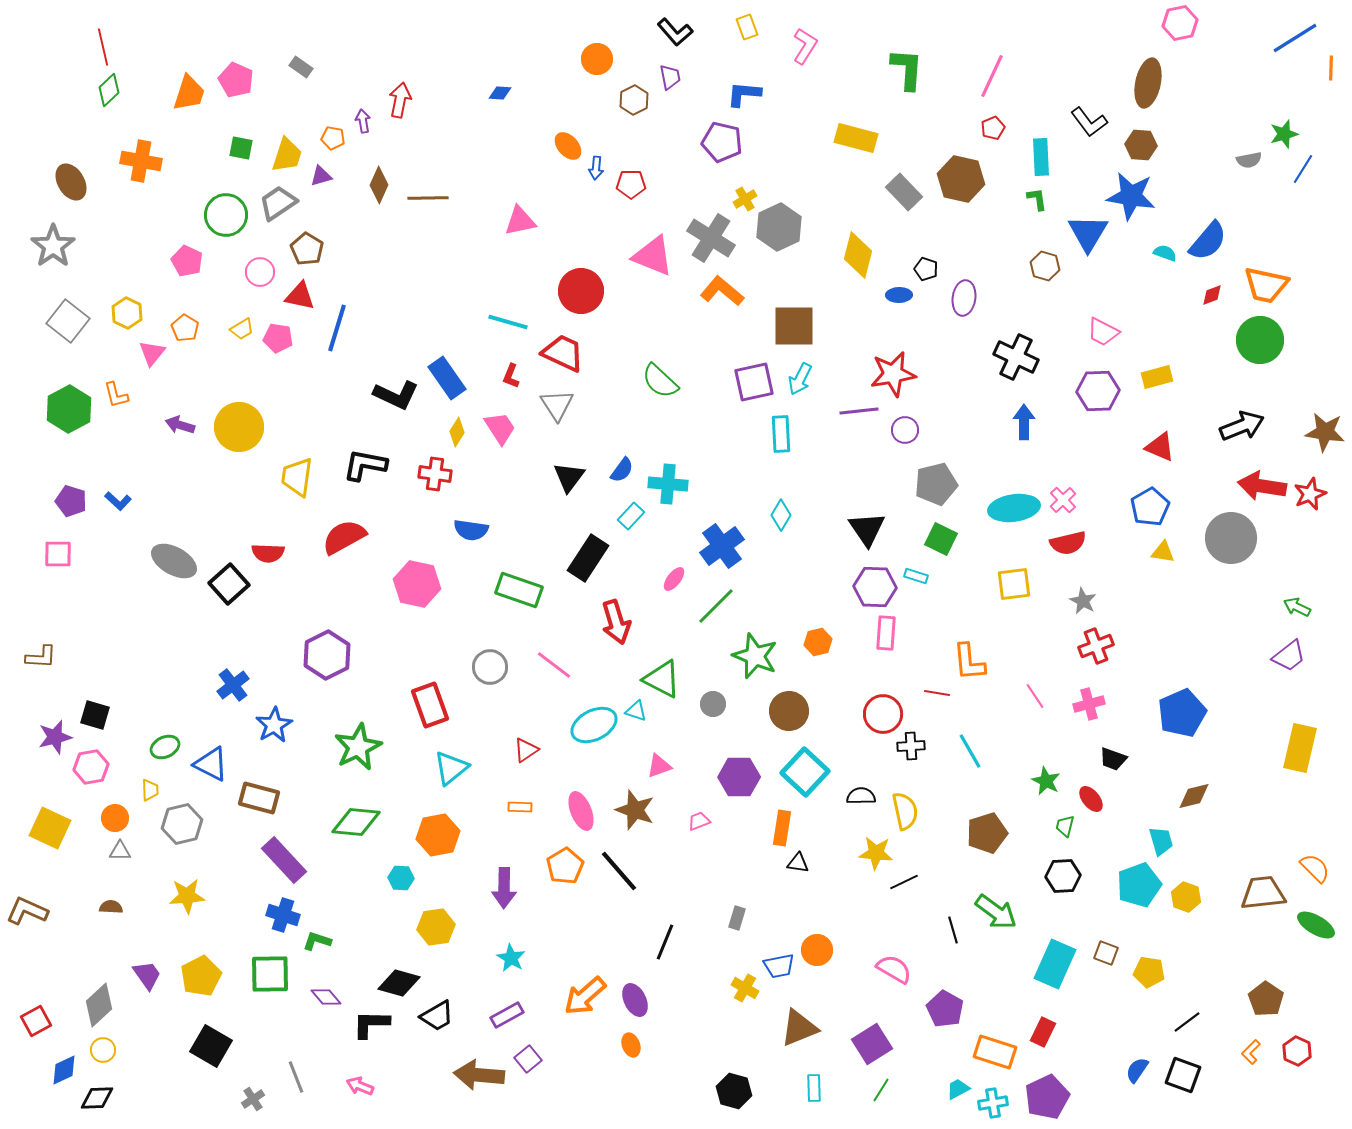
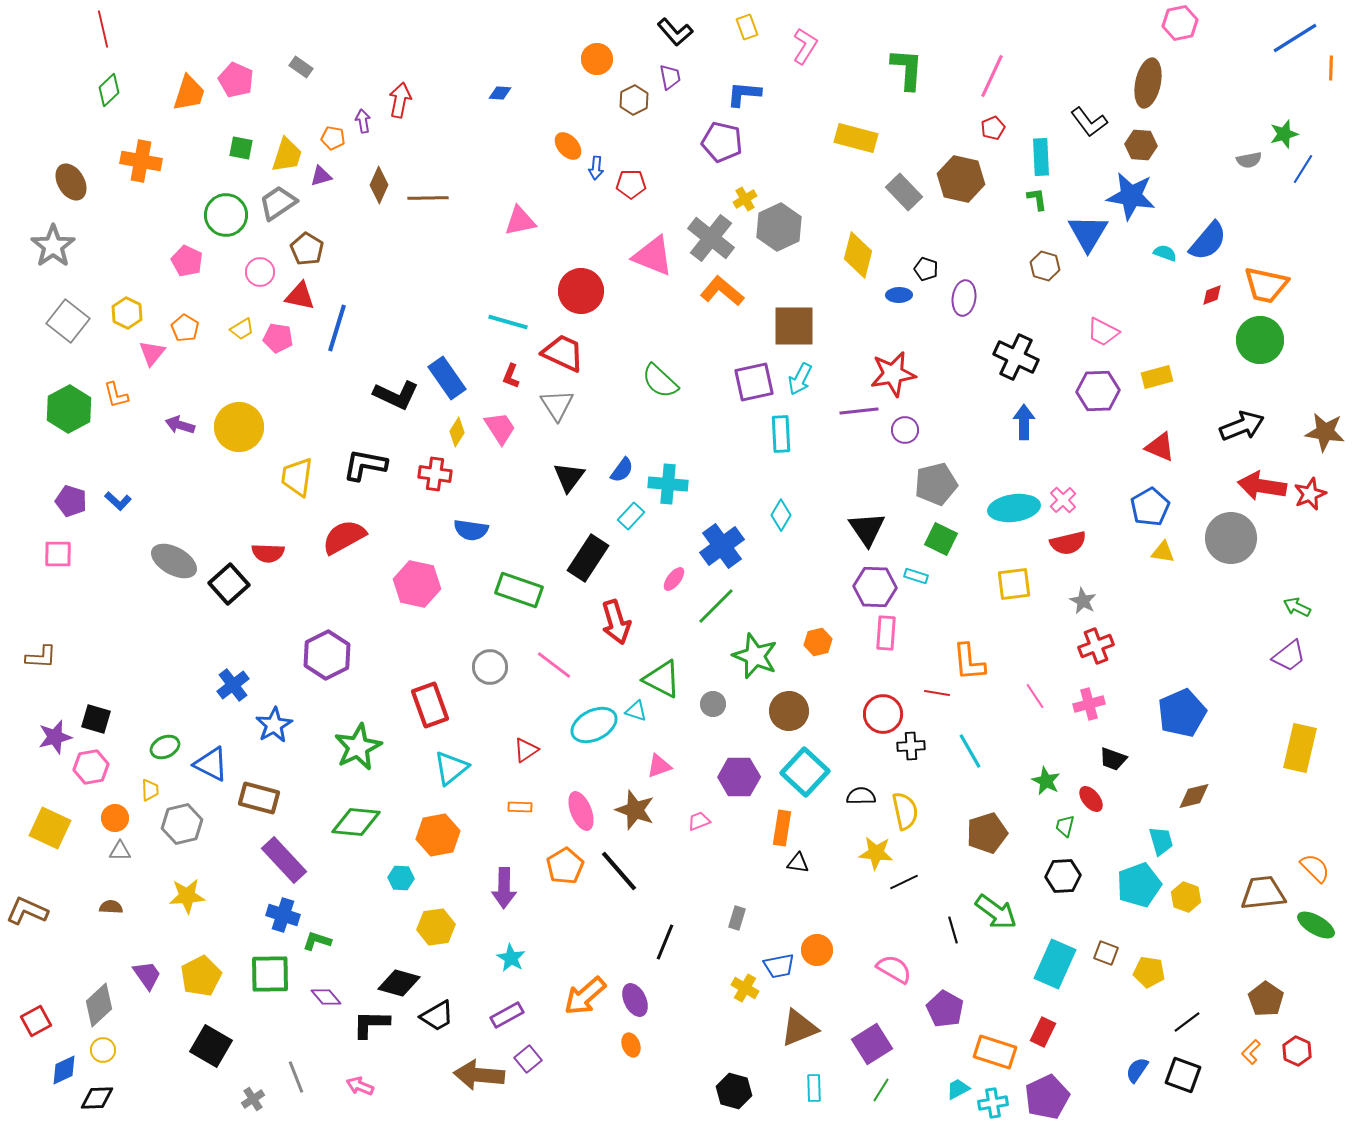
red line at (103, 47): moved 18 px up
gray cross at (711, 238): rotated 6 degrees clockwise
black square at (95, 715): moved 1 px right, 4 px down
